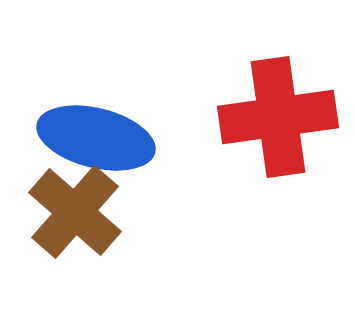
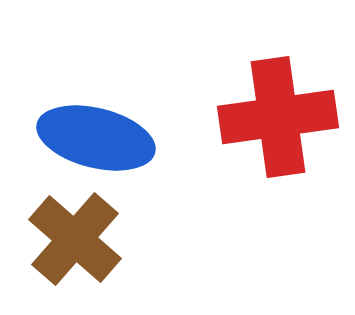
brown cross: moved 27 px down
